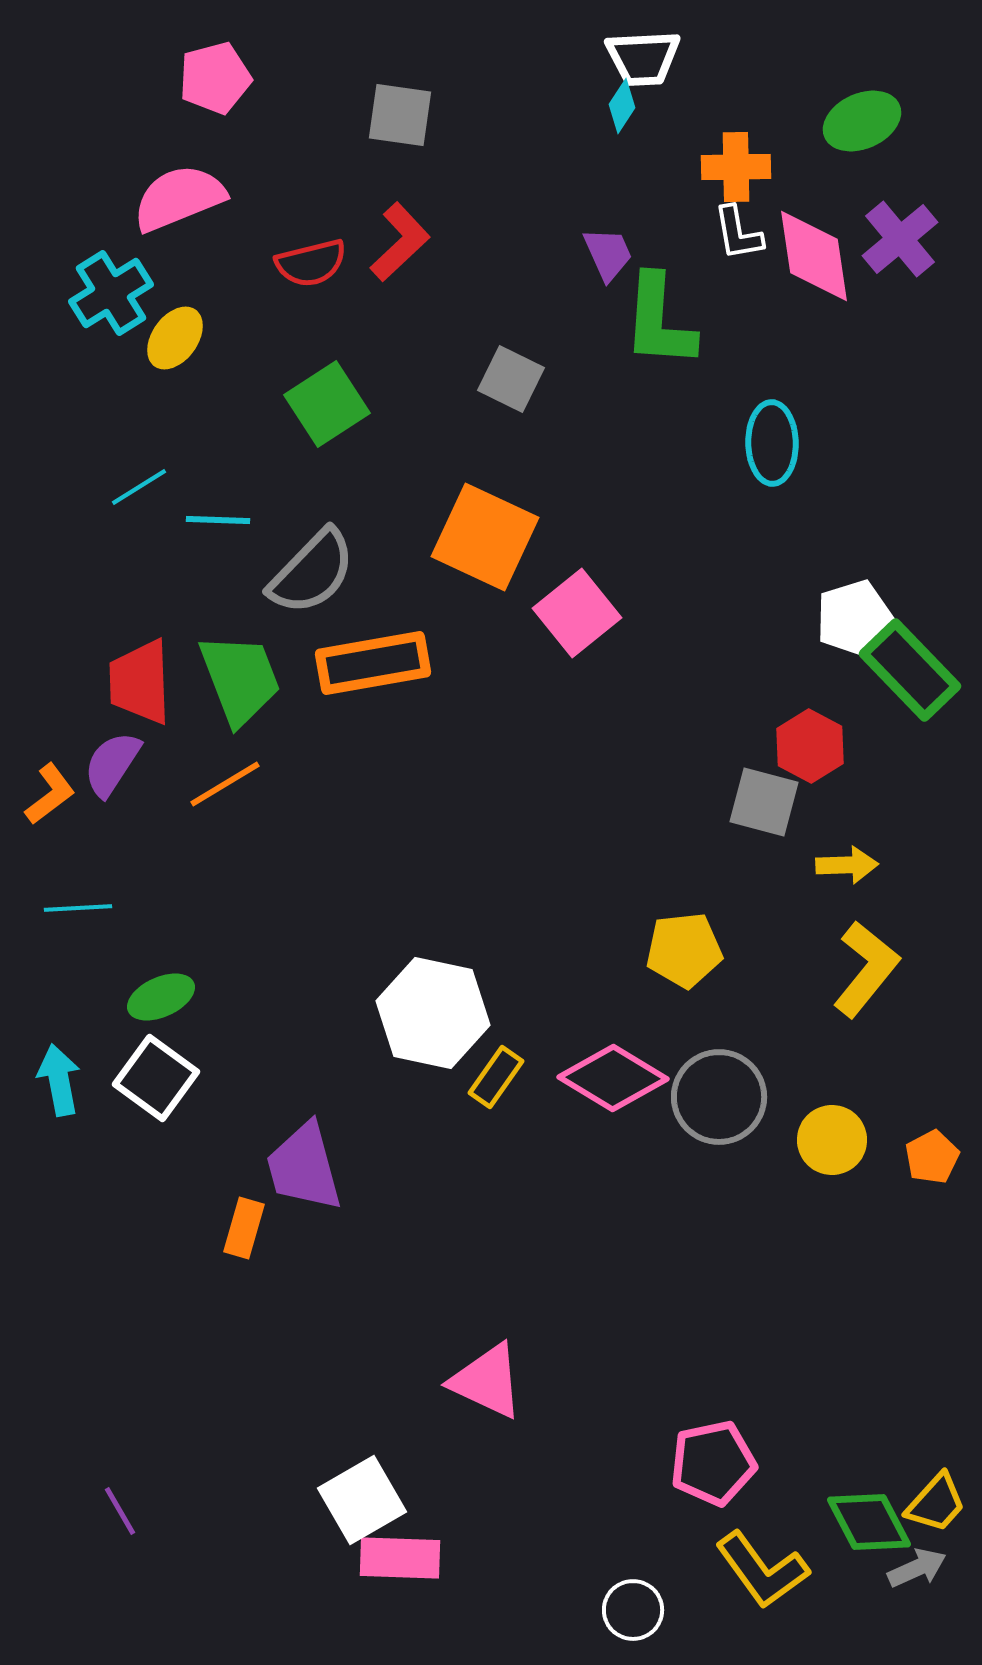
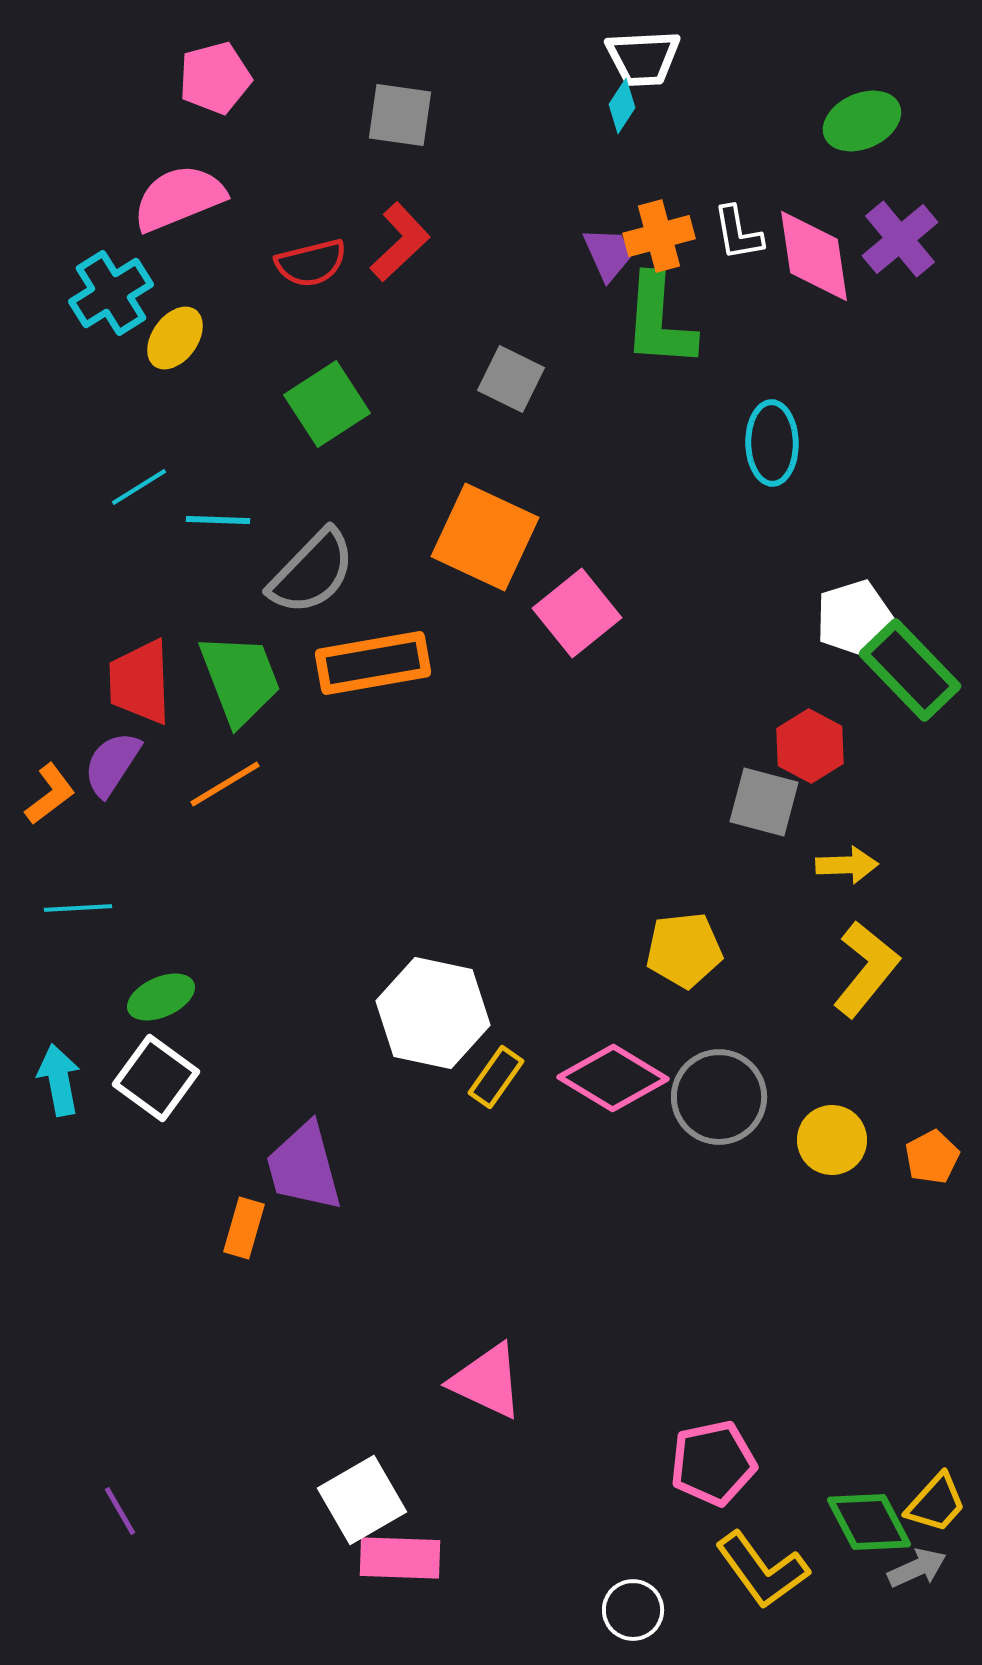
orange cross at (736, 167): moved 77 px left, 69 px down; rotated 14 degrees counterclockwise
